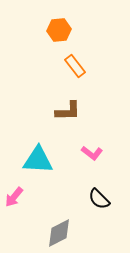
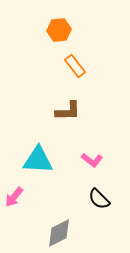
pink L-shape: moved 7 px down
